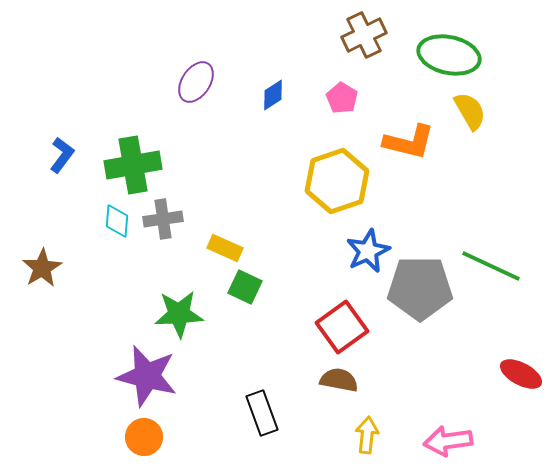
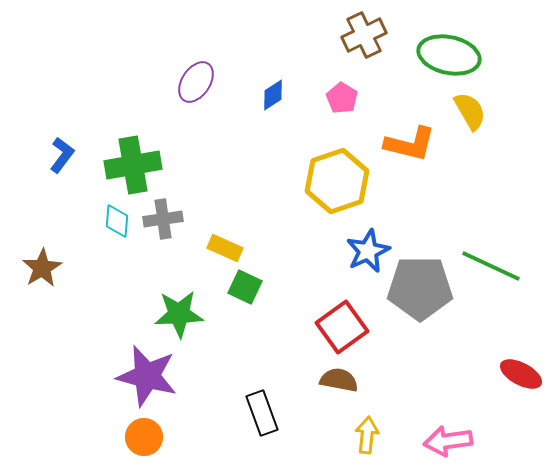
orange L-shape: moved 1 px right, 2 px down
